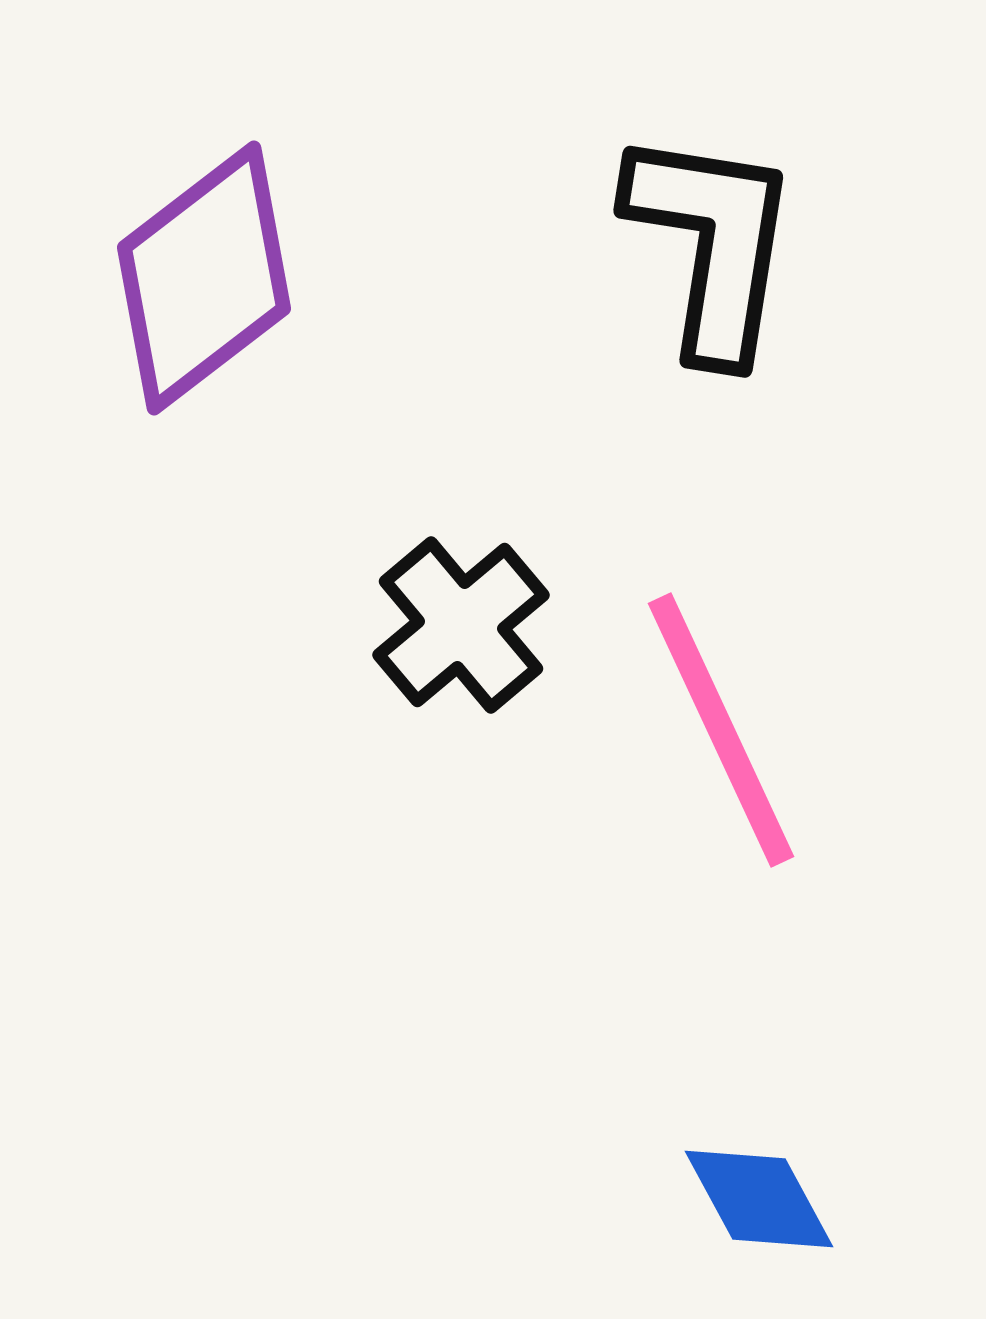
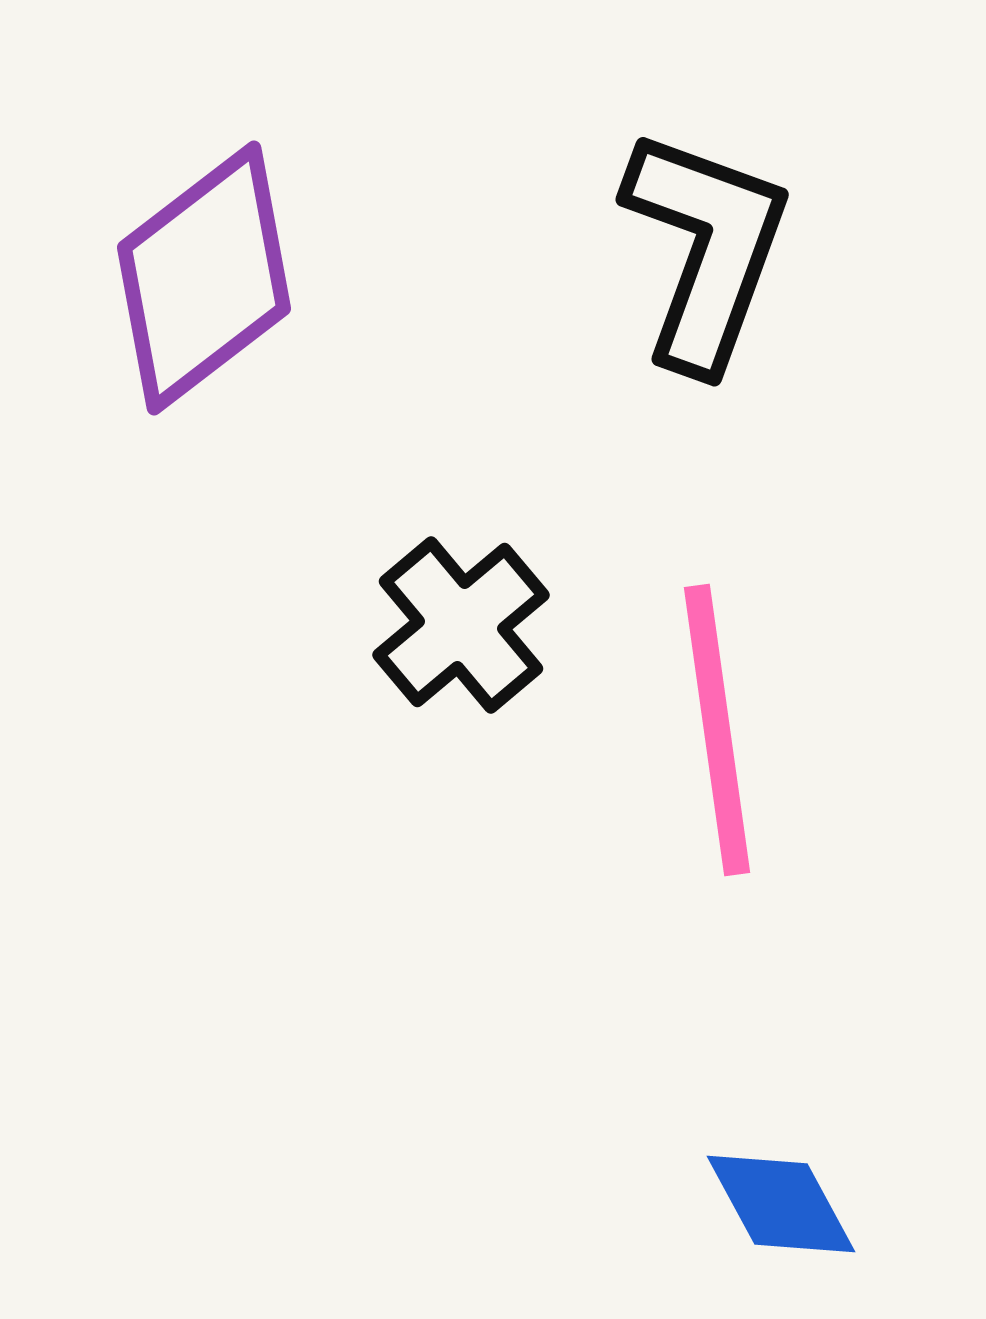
black L-shape: moved 6 px left, 5 px down; rotated 11 degrees clockwise
pink line: moved 4 px left; rotated 17 degrees clockwise
blue diamond: moved 22 px right, 5 px down
